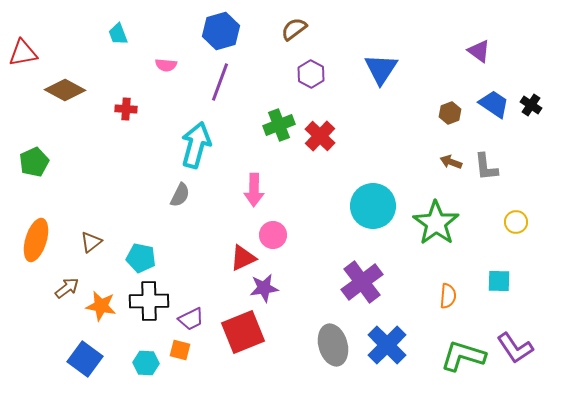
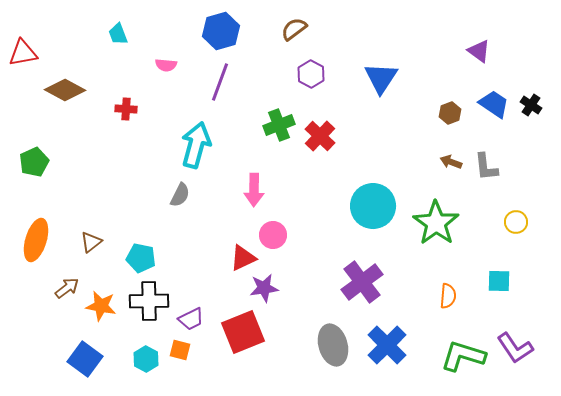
blue triangle at (381, 69): moved 9 px down
cyan hexagon at (146, 363): moved 4 px up; rotated 25 degrees clockwise
